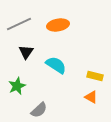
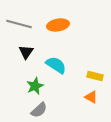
gray line: rotated 40 degrees clockwise
green star: moved 18 px right
